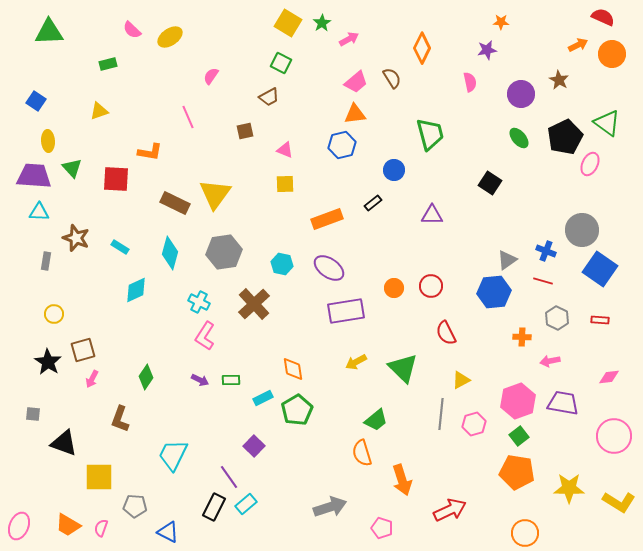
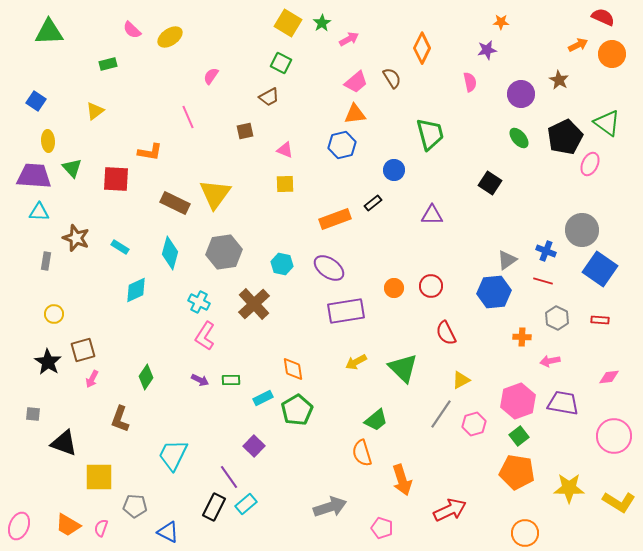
yellow triangle at (99, 111): moved 4 px left; rotated 18 degrees counterclockwise
orange rectangle at (327, 219): moved 8 px right
gray line at (441, 414): rotated 28 degrees clockwise
